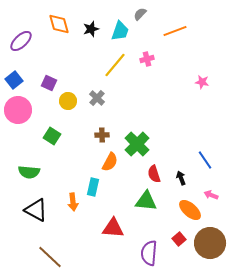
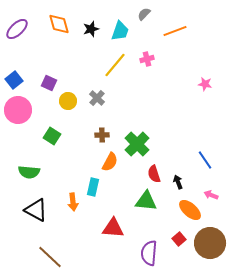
gray semicircle: moved 4 px right
purple ellipse: moved 4 px left, 12 px up
pink star: moved 3 px right, 2 px down
black arrow: moved 3 px left, 4 px down
